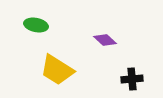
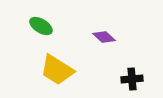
green ellipse: moved 5 px right, 1 px down; rotated 20 degrees clockwise
purple diamond: moved 1 px left, 3 px up
